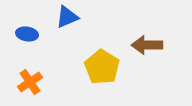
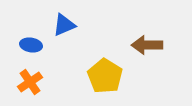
blue triangle: moved 3 px left, 8 px down
blue ellipse: moved 4 px right, 11 px down
yellow pentagon: moved 3 px right, 9 px down
